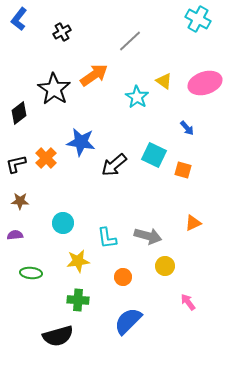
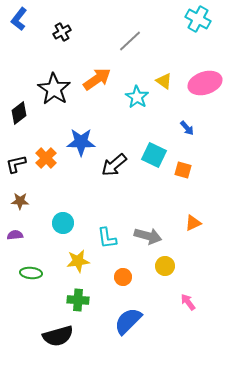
orange arrow: moved 3 px right, 4 px down
blue star: rotated 8 degrees counterclockwise
